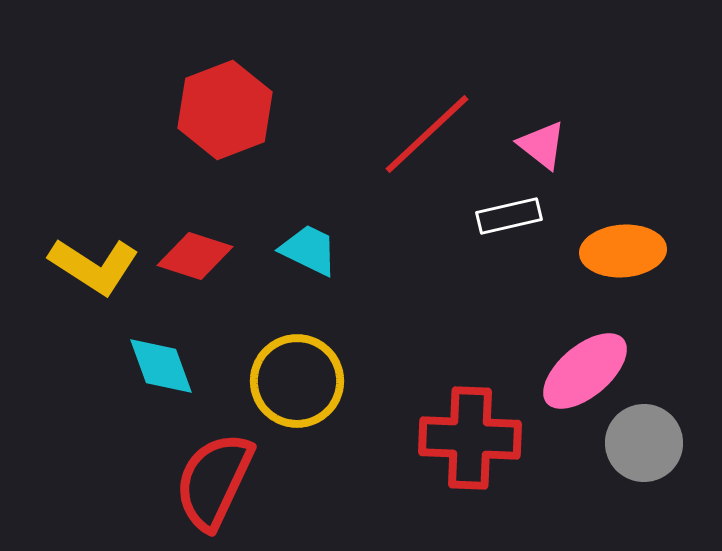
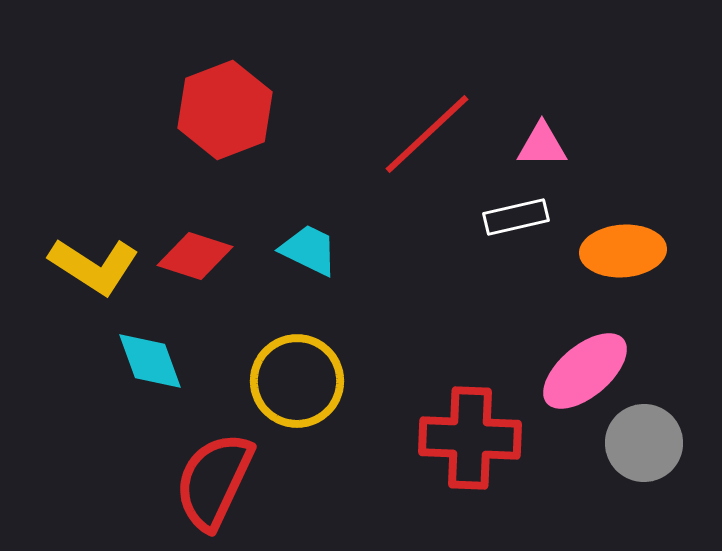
pink triangle: rotated 38 degrees counterclockwise
white rectangle: moved 7 px right, 1 px down
cyan diamond: moved 11 px left, 5 px up
